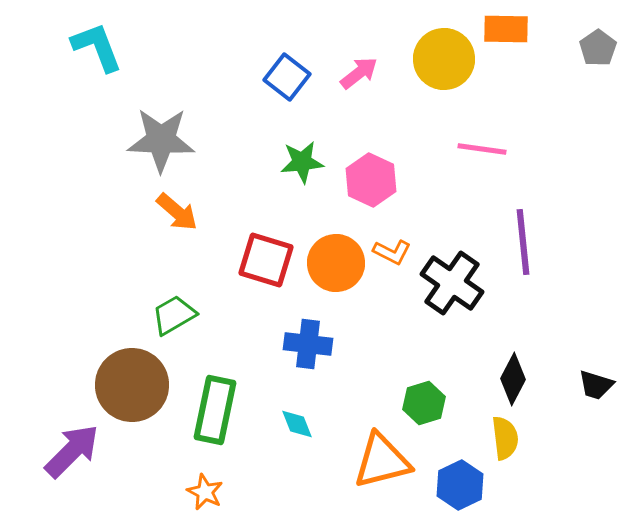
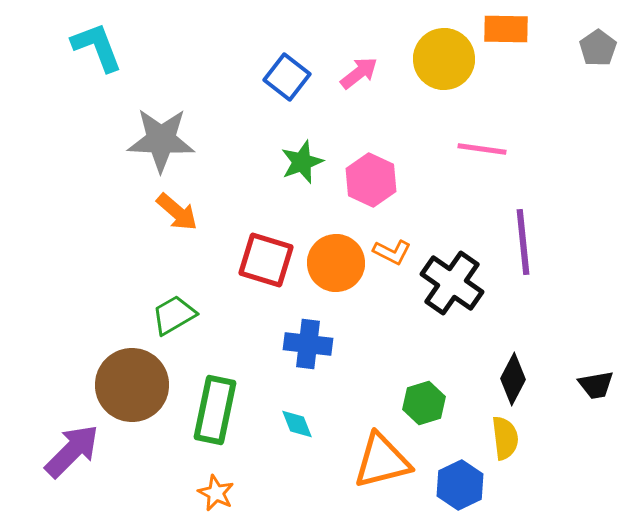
green star: rotated 15 degrees counterclockwise
black trapezoid: rotated 27 degrees counterclockwise
orange star: moved 11 px right, 1 px down
